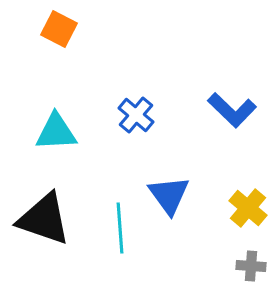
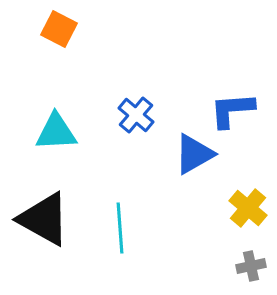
blue L-shape: rotated 132 degrees clockwise
blue triangle: moved 25 px right, 41 px up; rotated 36 degrees clockwise
black triangle: rotated 10 degrees clockwise
gray cross: rotated 16 degrees counterclockwise
